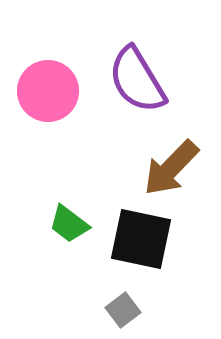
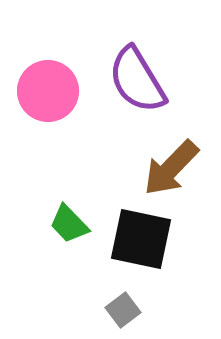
green trapezoid: rotated 9 degrees clockwise
